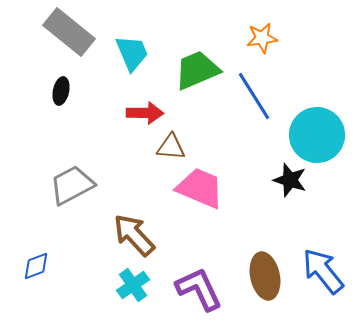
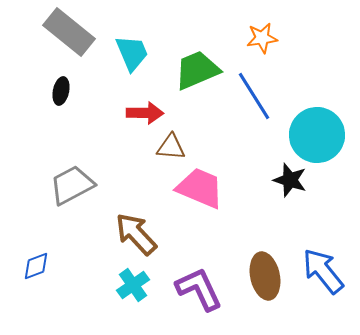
brown arrow: moved 2 px right, 1 px up
